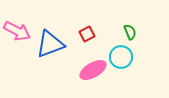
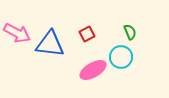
pink arrow: moved 2 px down
blue triangle: rotated 28 degrees clockwise
